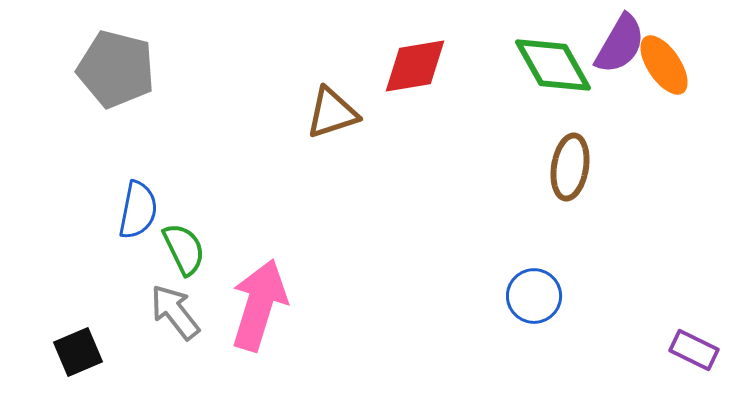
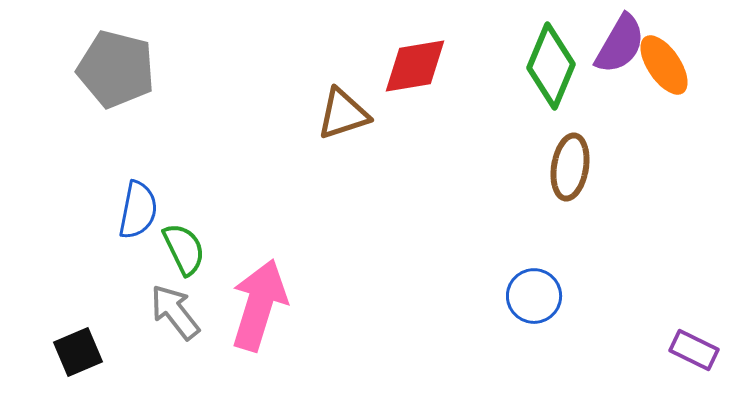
green diamond: moved 2 px left, 1 px down; rotated 52 degrees clockwise
brown triangle: moved 11 px right, 1 px down
